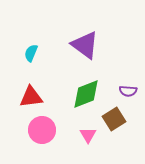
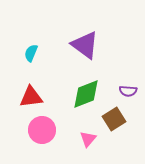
pink triangle: moved 4 px down; rotated 12 degrees clockwise
